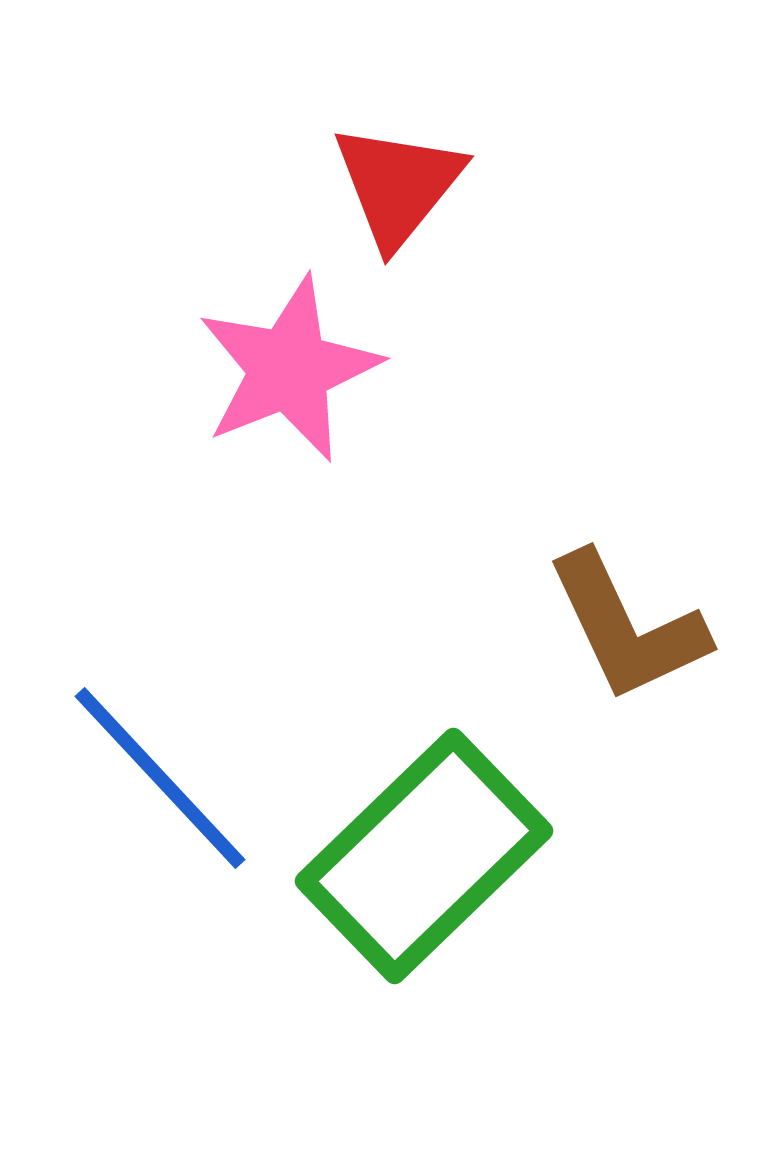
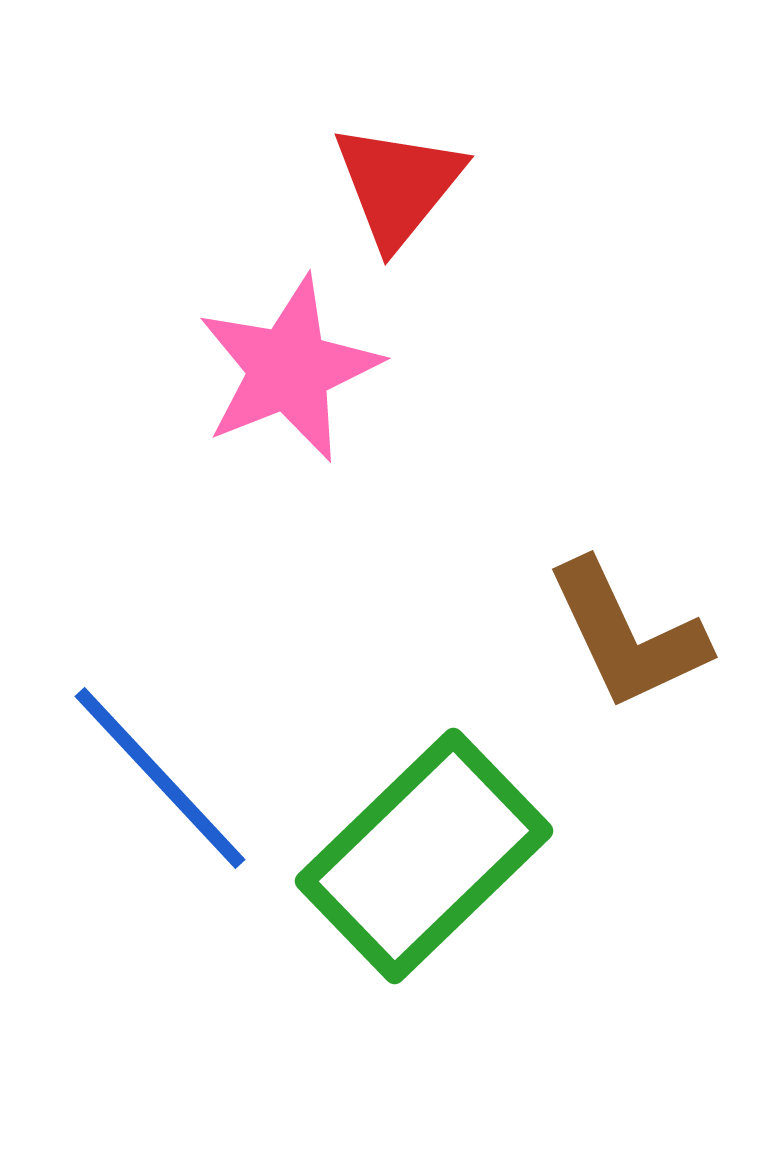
brown L-shape: moved 8 px down
